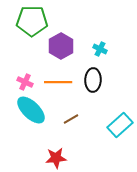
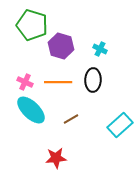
green pentagon: moved 4 px down; rotated 16 degrees clockwise
purple hexagon: rotated 15 degrees counterclockwise
